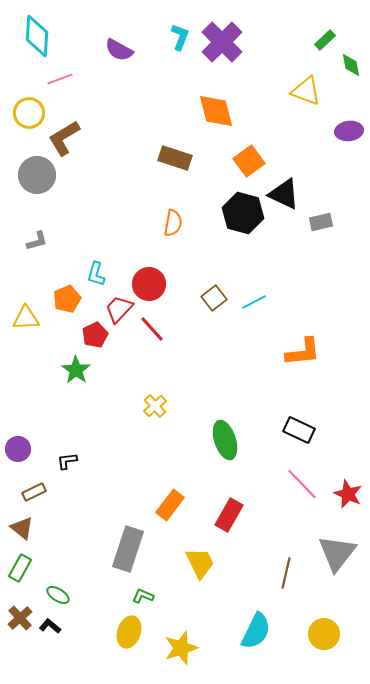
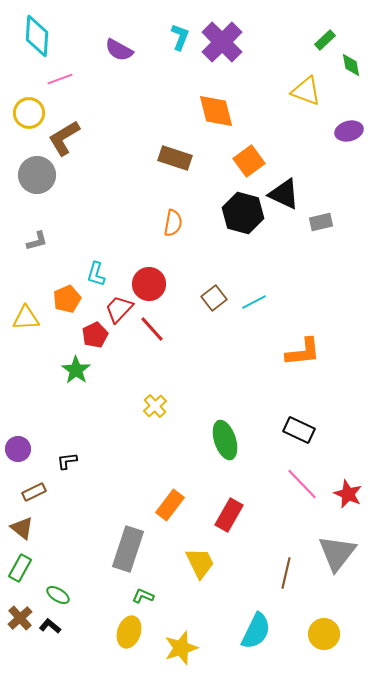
purple ellipse at (349, 131): rotated 8 degrees counterclockwise
